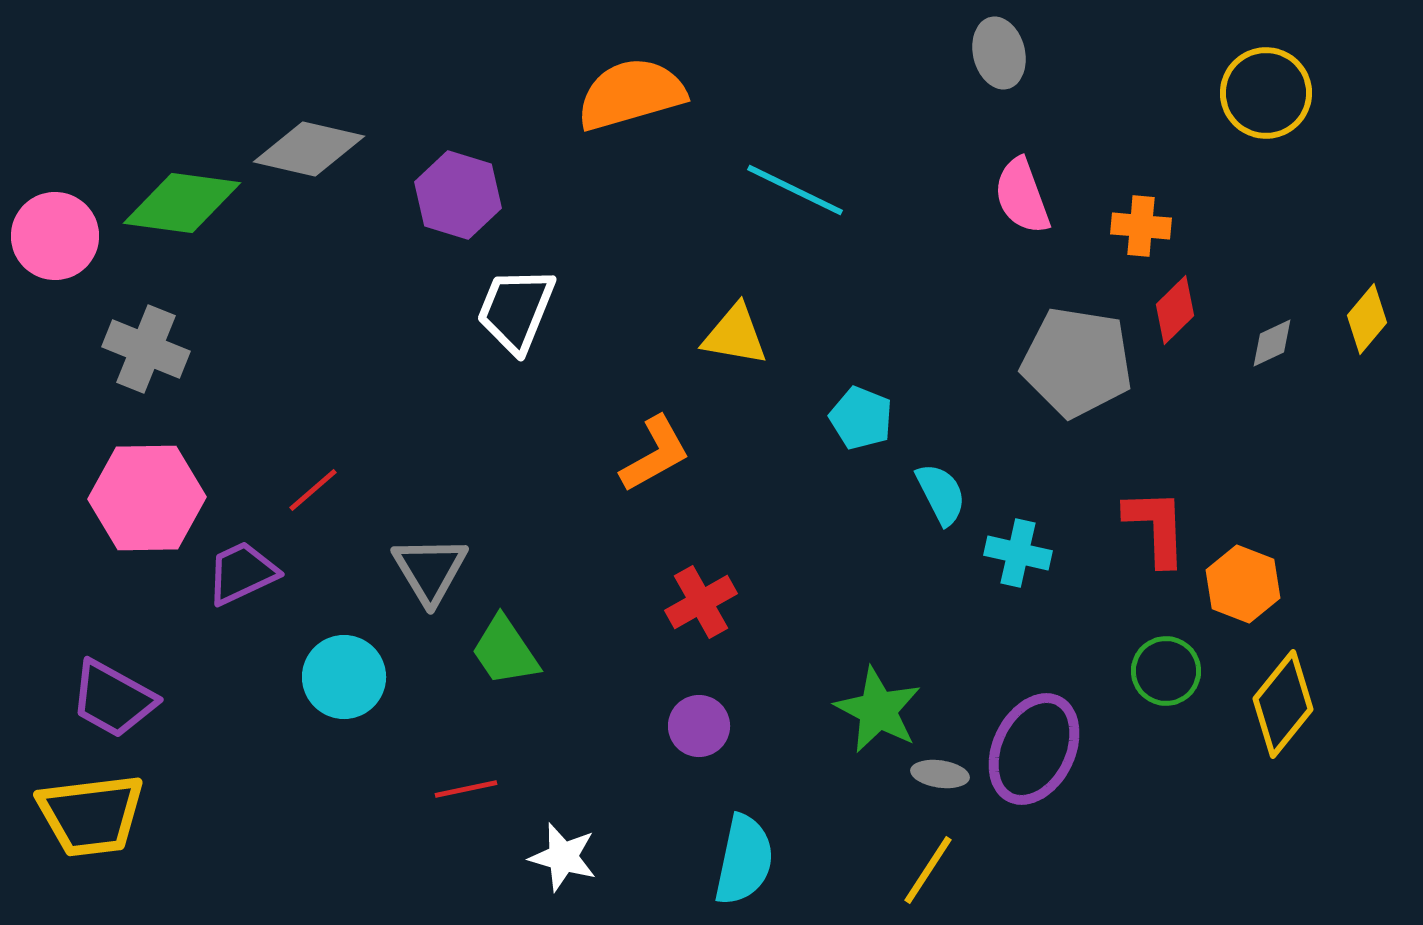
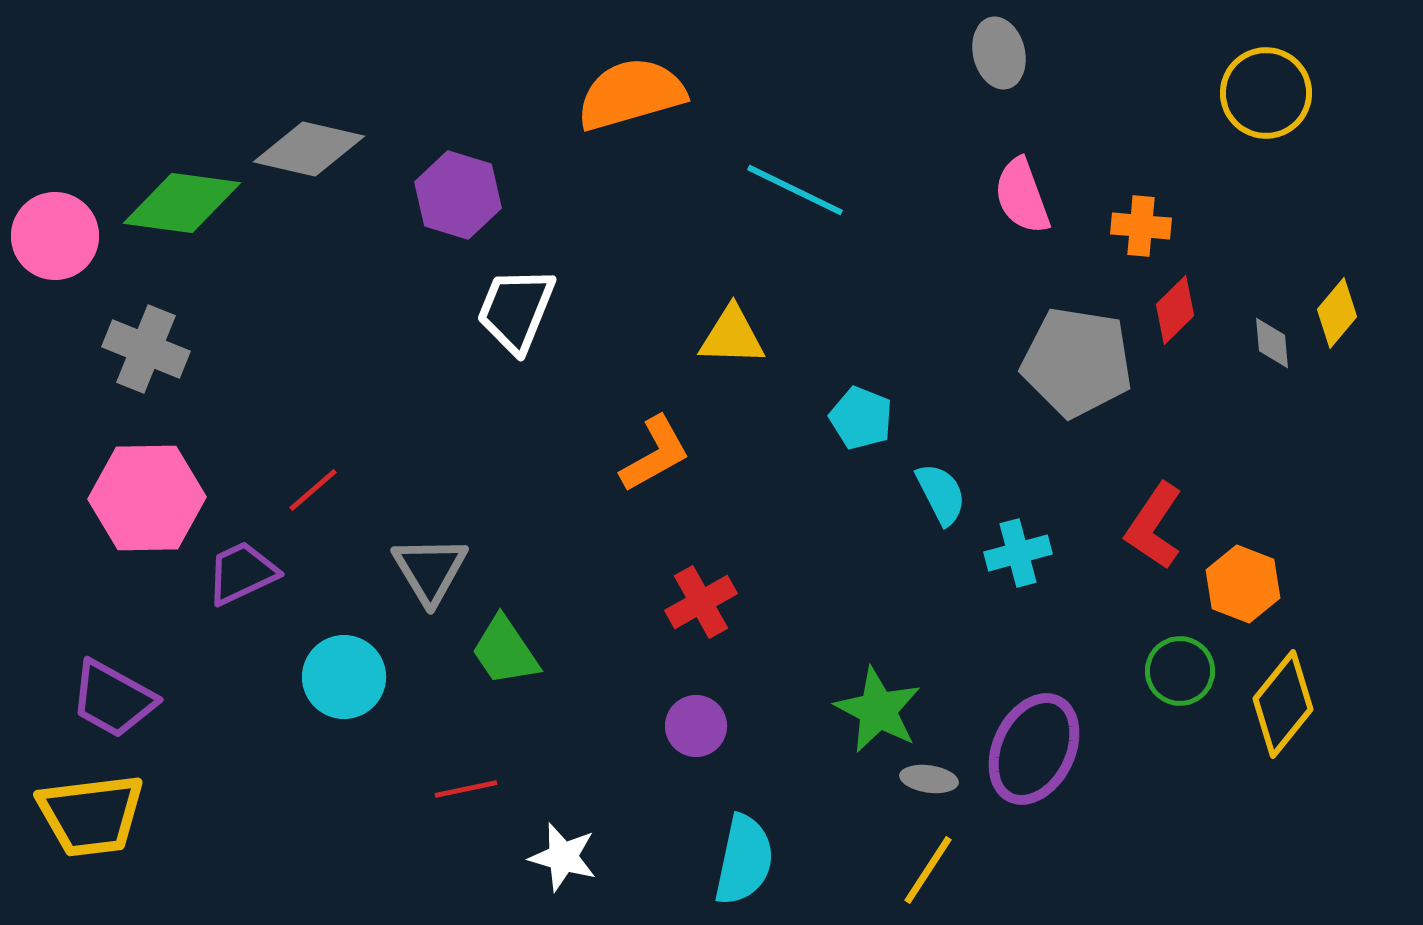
yellow diamond at (1367, 319): moved 30 px left, 6 px up
yellow triangle at (735, 335): moved 3 px left, 1 px down; rotated 8 degrees counterclockwise
gray diamond at (1272, 343): rotated 70 degrees counterclockwise
red L-shape at (1156, 527): moved 2 px left, 1 px up; rotated 144 degrees counterclockwise
cyan cross at (1018, 553): rotated 28 degrees counterclockwise
green circle at (1166, 671): moved 14 px right
purple circle at (699, 726): moved 3 px left
gray ellipse at (940, 774): moved 11 px left, 5 px down
